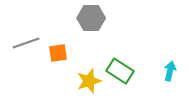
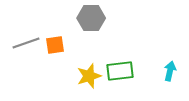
orange square: moved 3 px left, 8 px up
green rectangle: rotated 40 degrees counterclockwise
yellow star: moved 5 px up
